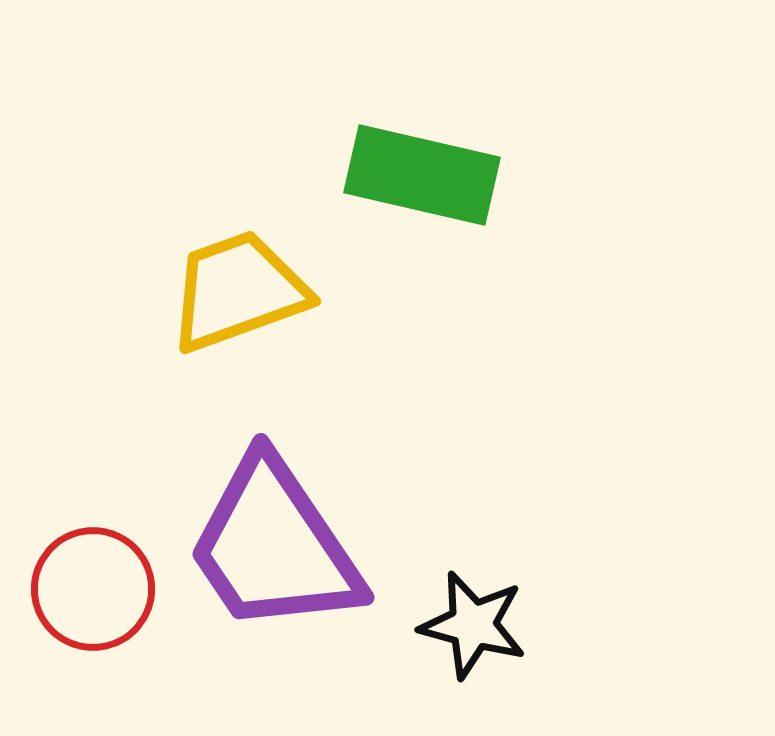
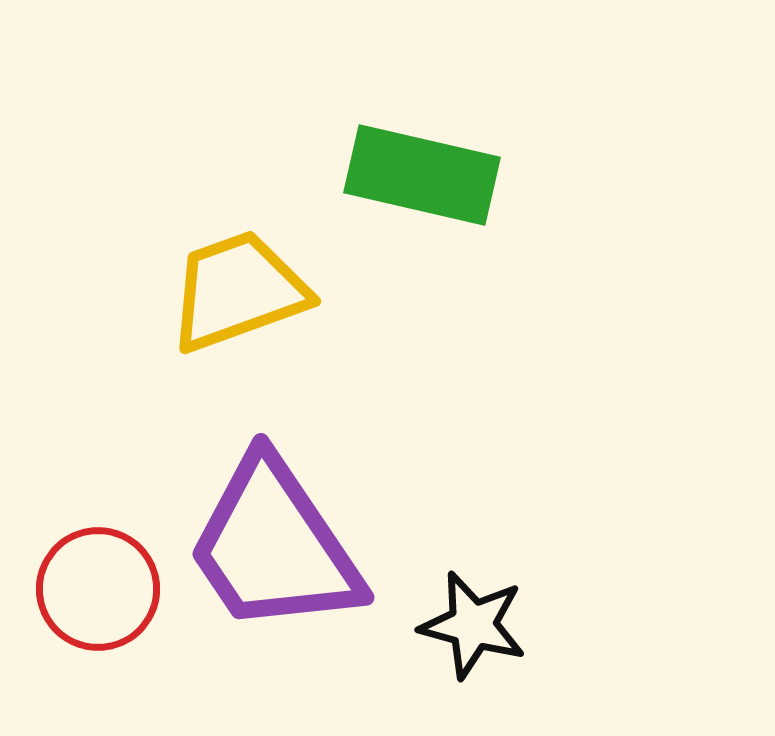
red circle: moved 5 px right
